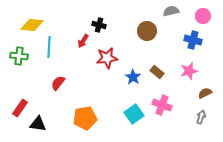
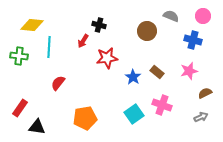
gray semicircle: moved 5 px down; rotated 35 degrees clockwise
gray arrow: rotated 48 degrees clockwise
black triangle: moved 1 px left, 3 px down
